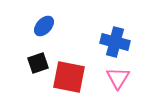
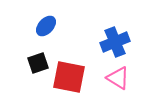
blue ellipse: moved 2 px right
blue cross: rotated 36 degrees counterclockwise
pink triangle: rotated 30 degrees counterclockwise
